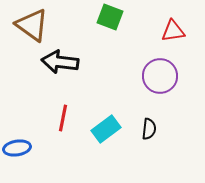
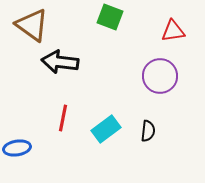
black semicircle: moved 1 px left, 2 px down
